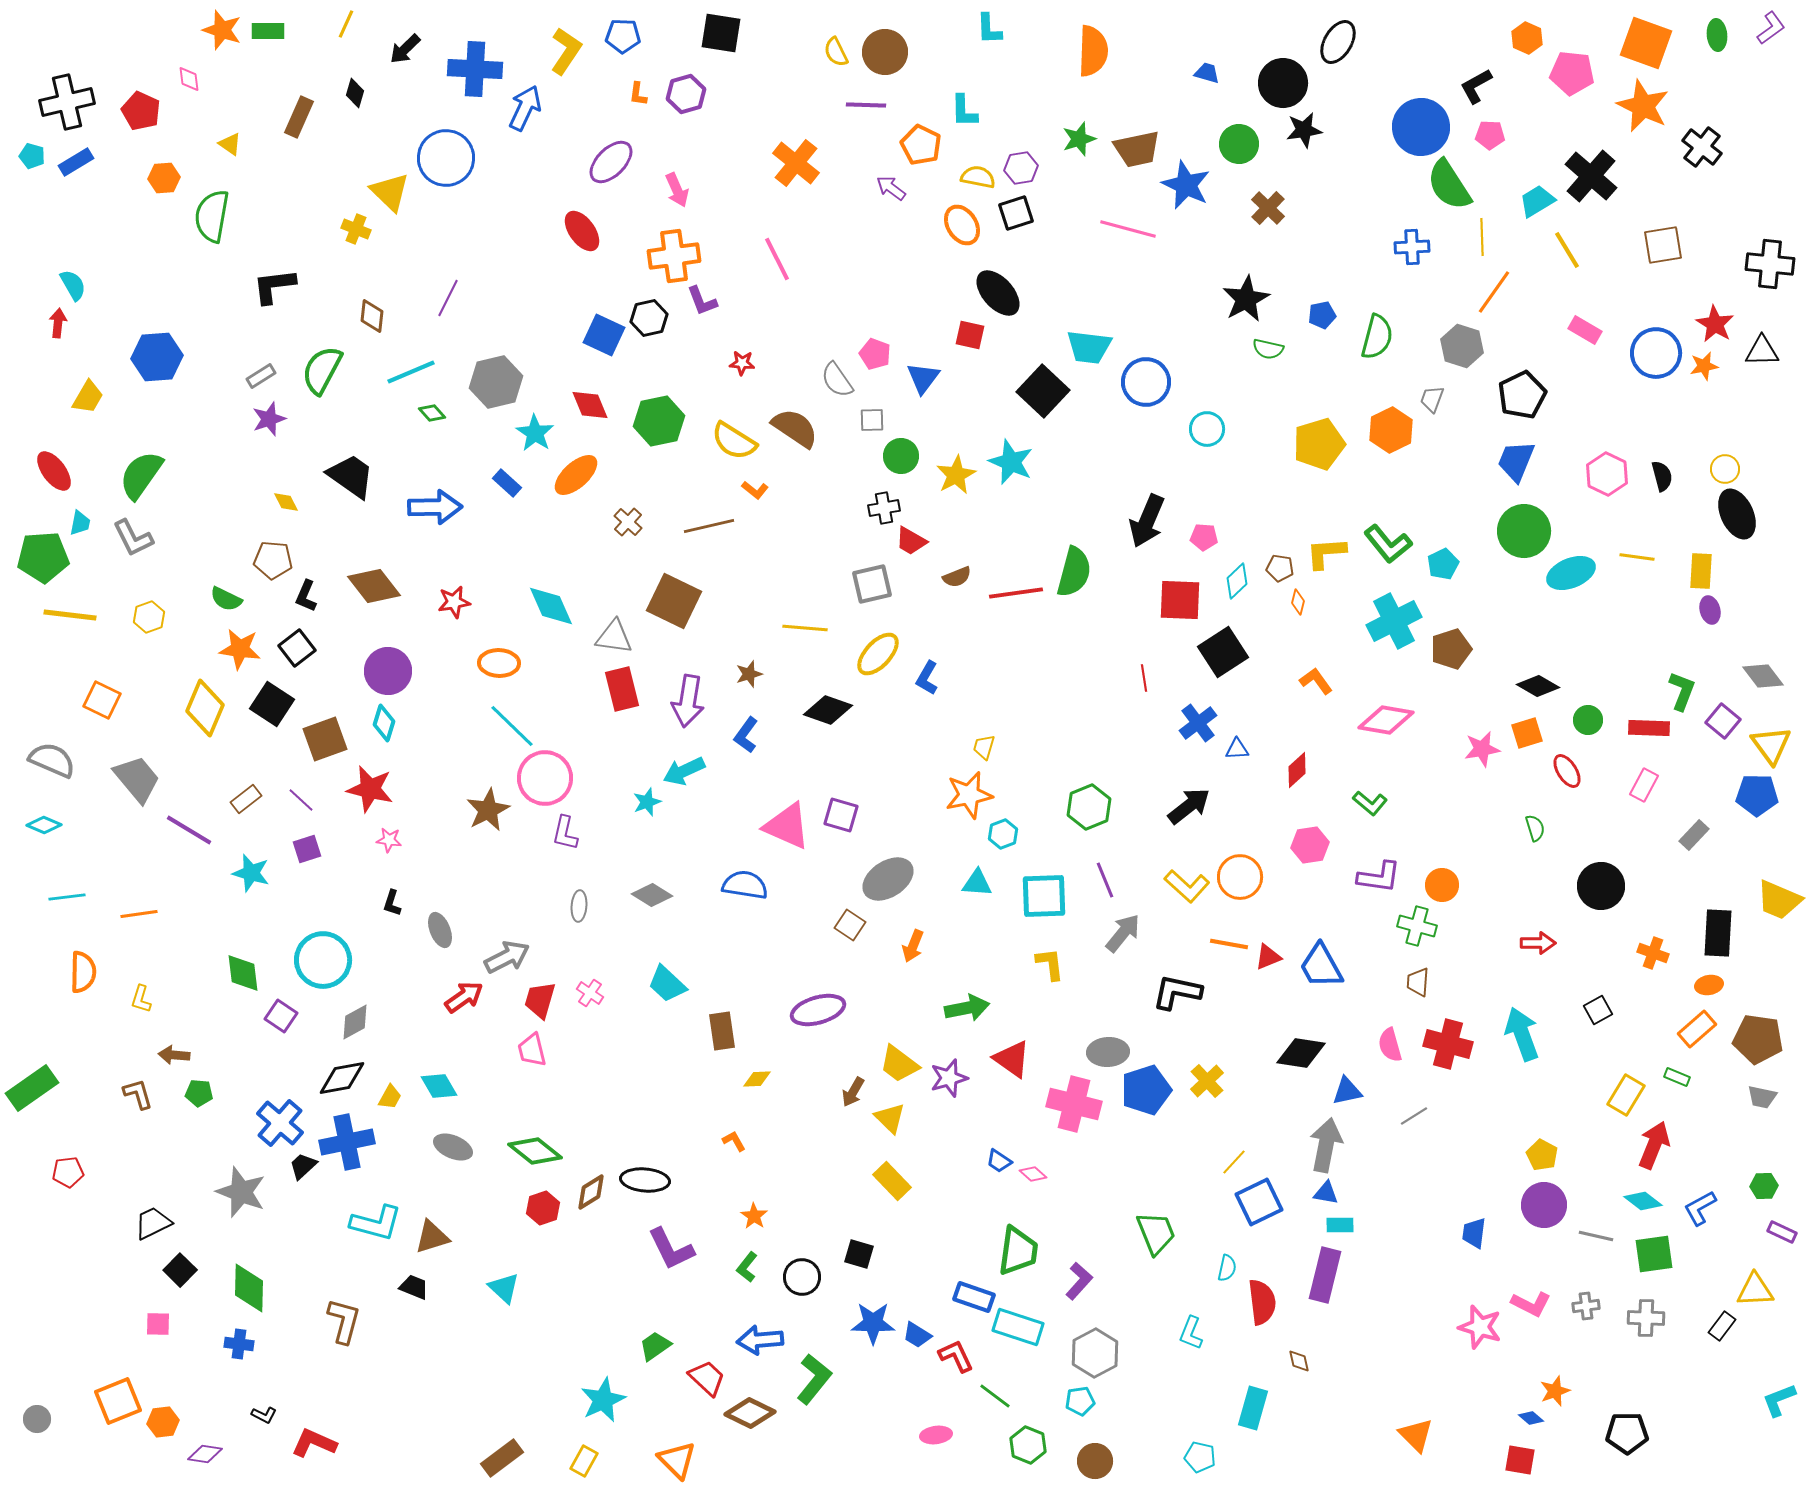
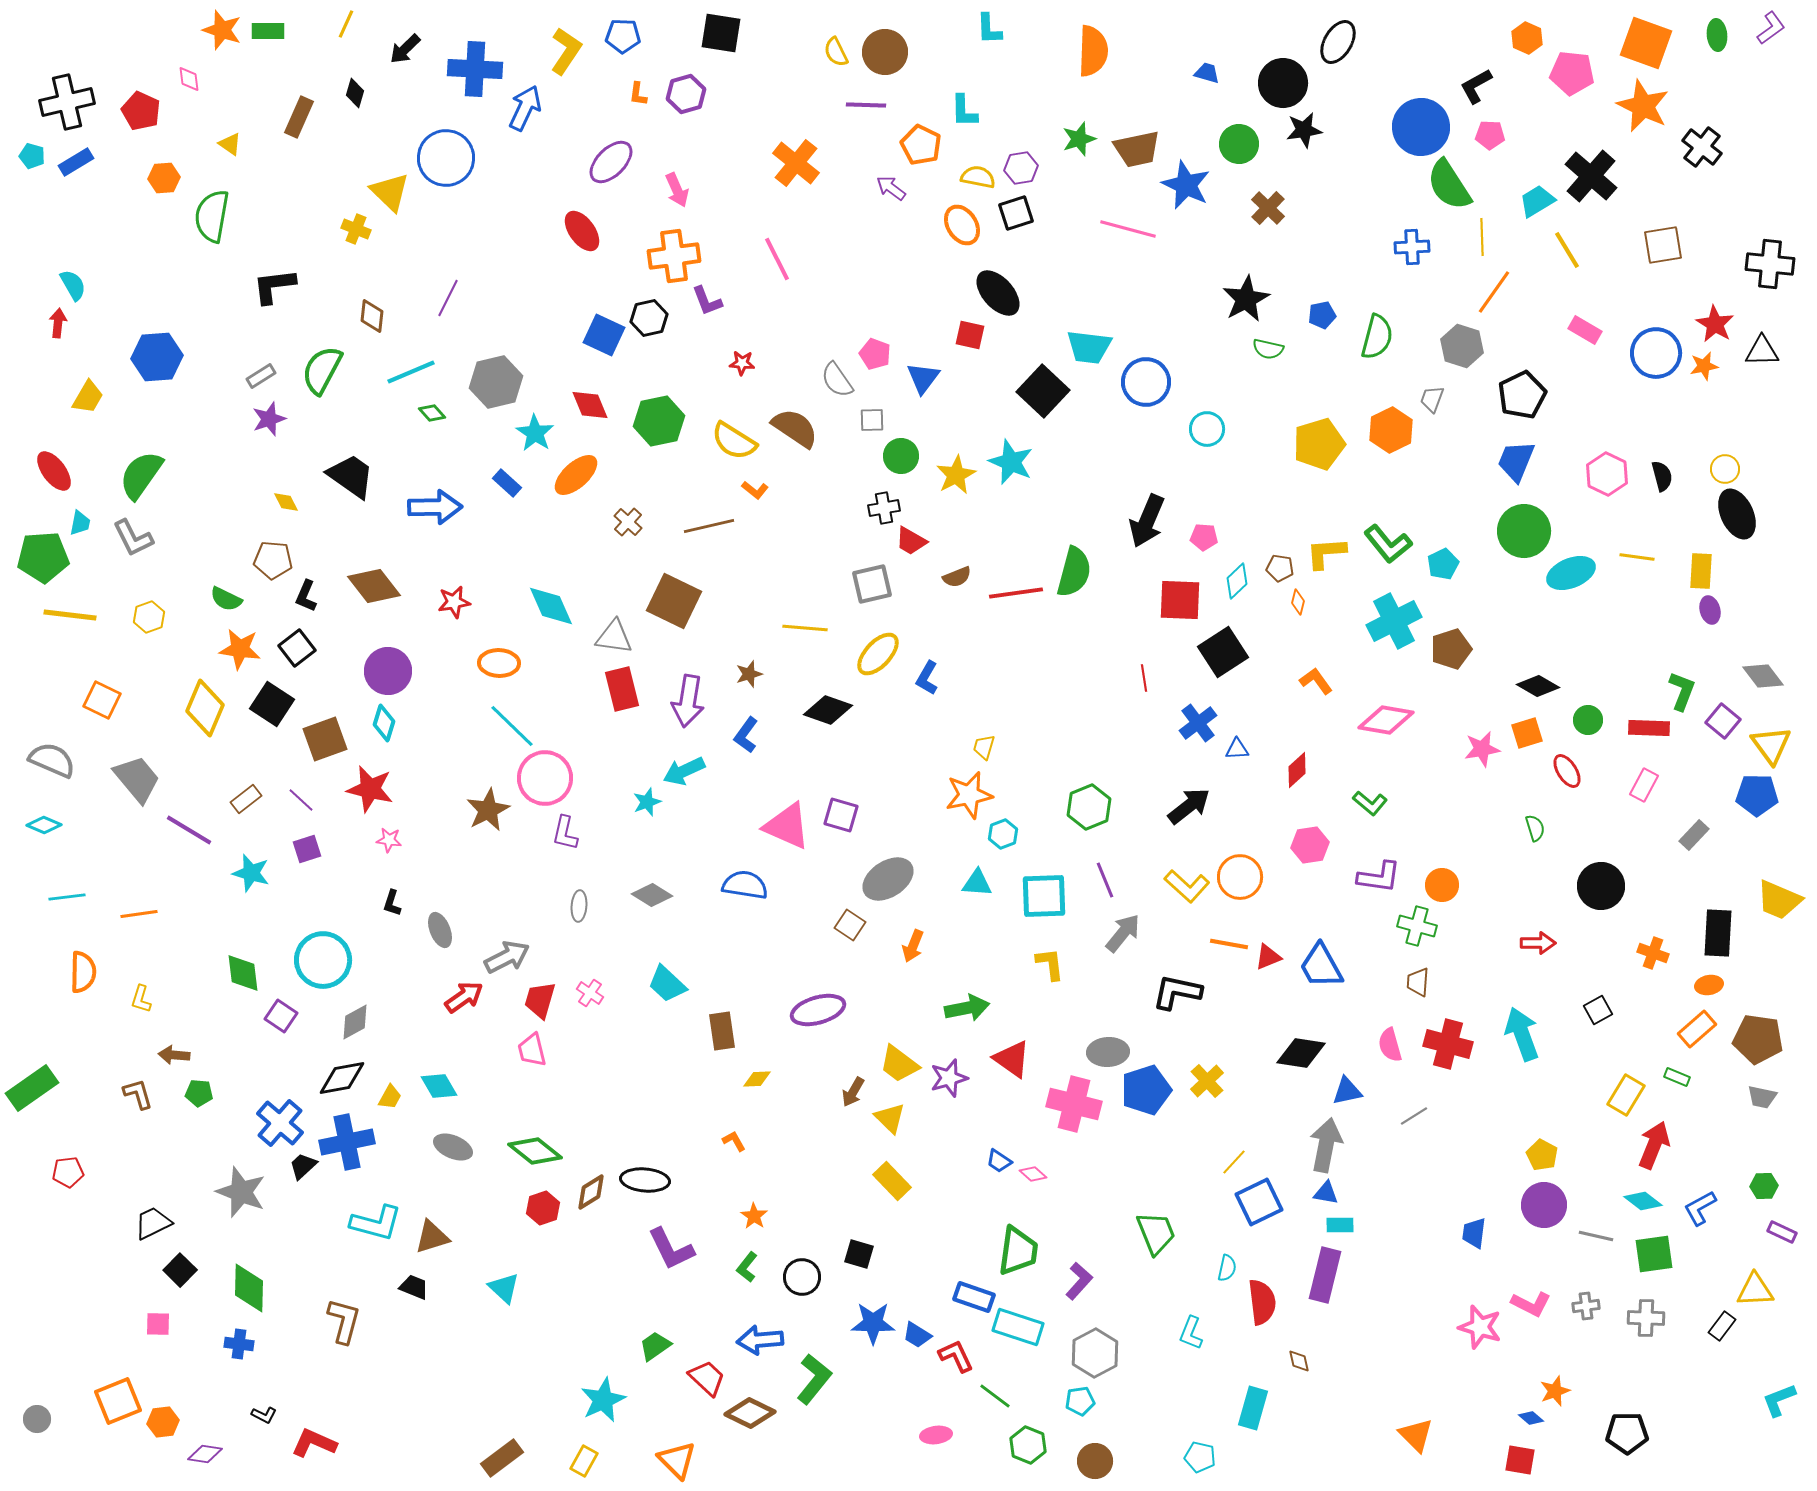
purple L-shape at (702, 301): moved 5 px right
